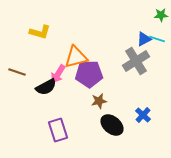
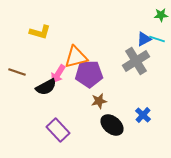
purple rectangle: rotated 25 degrees counterclockwise
